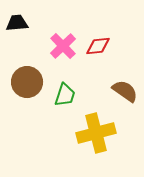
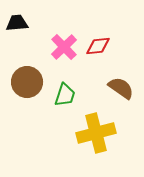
pink cross: moved 1 px right, 1 px down
brown semicircle: moved 4 px left, 3 px up
